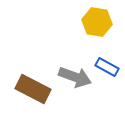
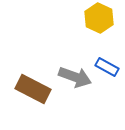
yellow hexagon: moved 2 px right, 4 px up; rotated 16 degrees clockwise
